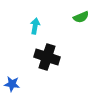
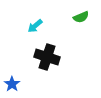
cyan arrow: rotated 140 degrees counterclockwise
blue star: rotated 28 degrees clockwise
